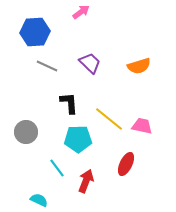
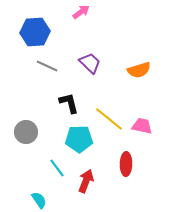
orange semicircle: moved 4 px down
black L-shape: rotated 10 degrees counterclockwise
cyan pentagon: moved 1 px right
red ellipse: rotated 25 degrees counterclockwise
cyan semicircle: rotated 30 degrees clockwise
